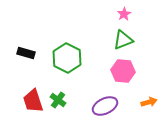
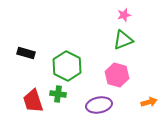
pink star: moved 1 px down; rotated 16 degrees clockwise
green hexagon: moved 8 px down
pink hexagon: moved 6 px left, 4 px down; rotated 10 degrees clockwise
green cross: moved 6 px up; rotated 28 degrees counterclockwise
purple ellipse: moved 6 px left, 1 px up; rotated 15 degrees clockwise
